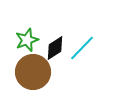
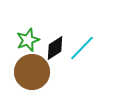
green star: moved 1 px right
brown circle: moved 1 px left
